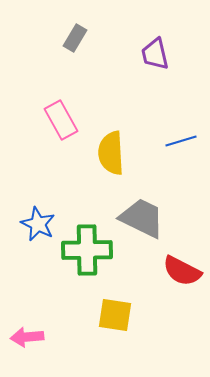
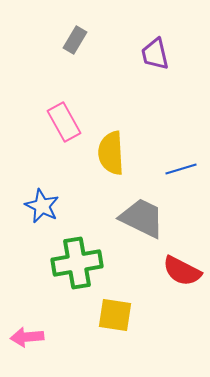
gray rectangle: moved 2 px down
pink rectangle: moved 3 px right, 2 px down
blue line: moved 28 px down
blue star: moved 4 px right, 18 px up
green cross: moved 10 px left, 13 px down; rotated 9 degrees counterclockwise
